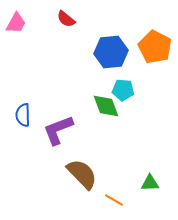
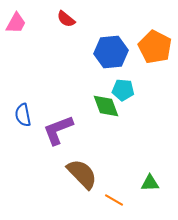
blue semicircle: rotated 10 degrees counterclockwise
